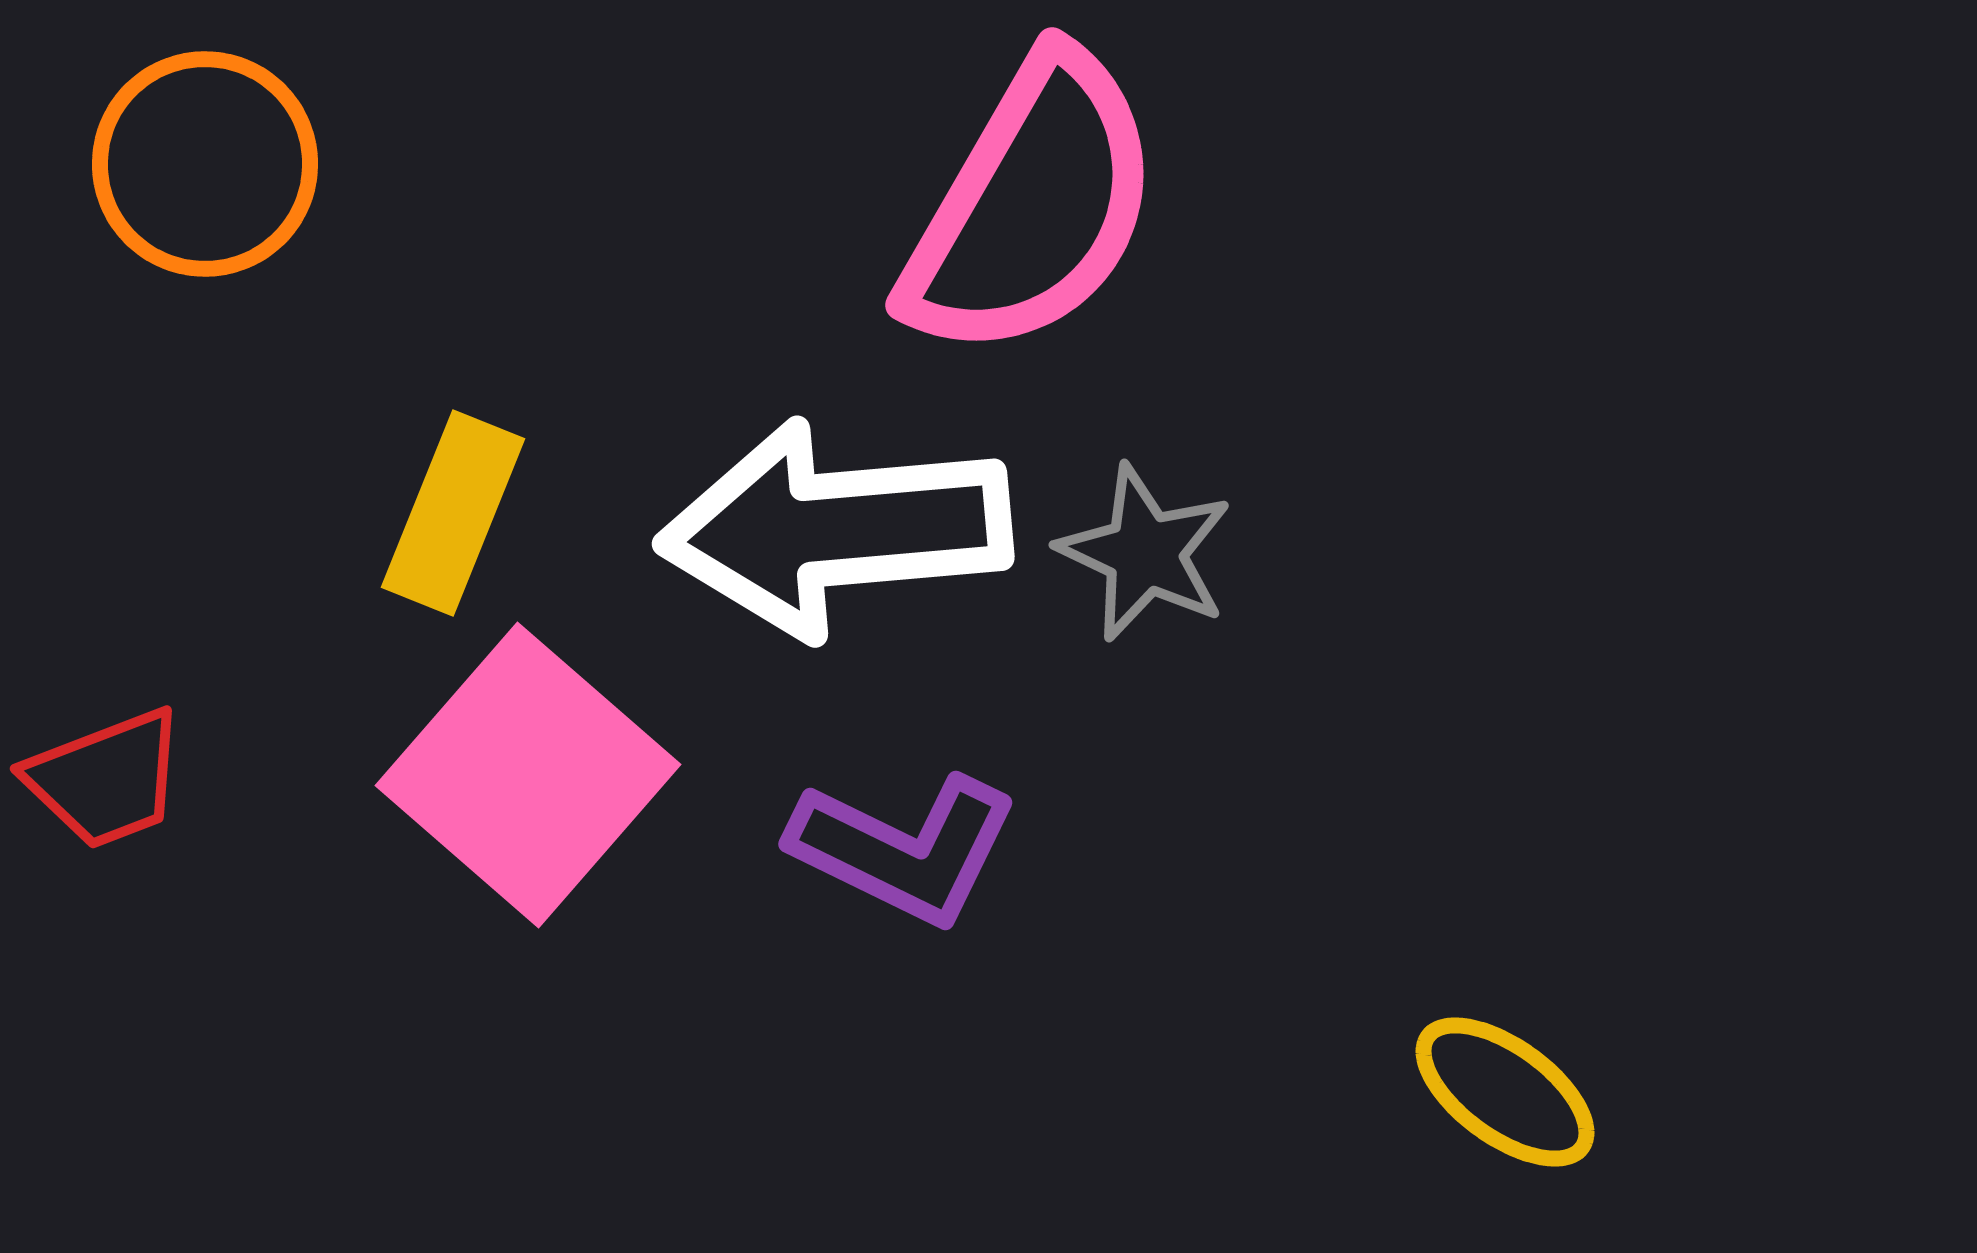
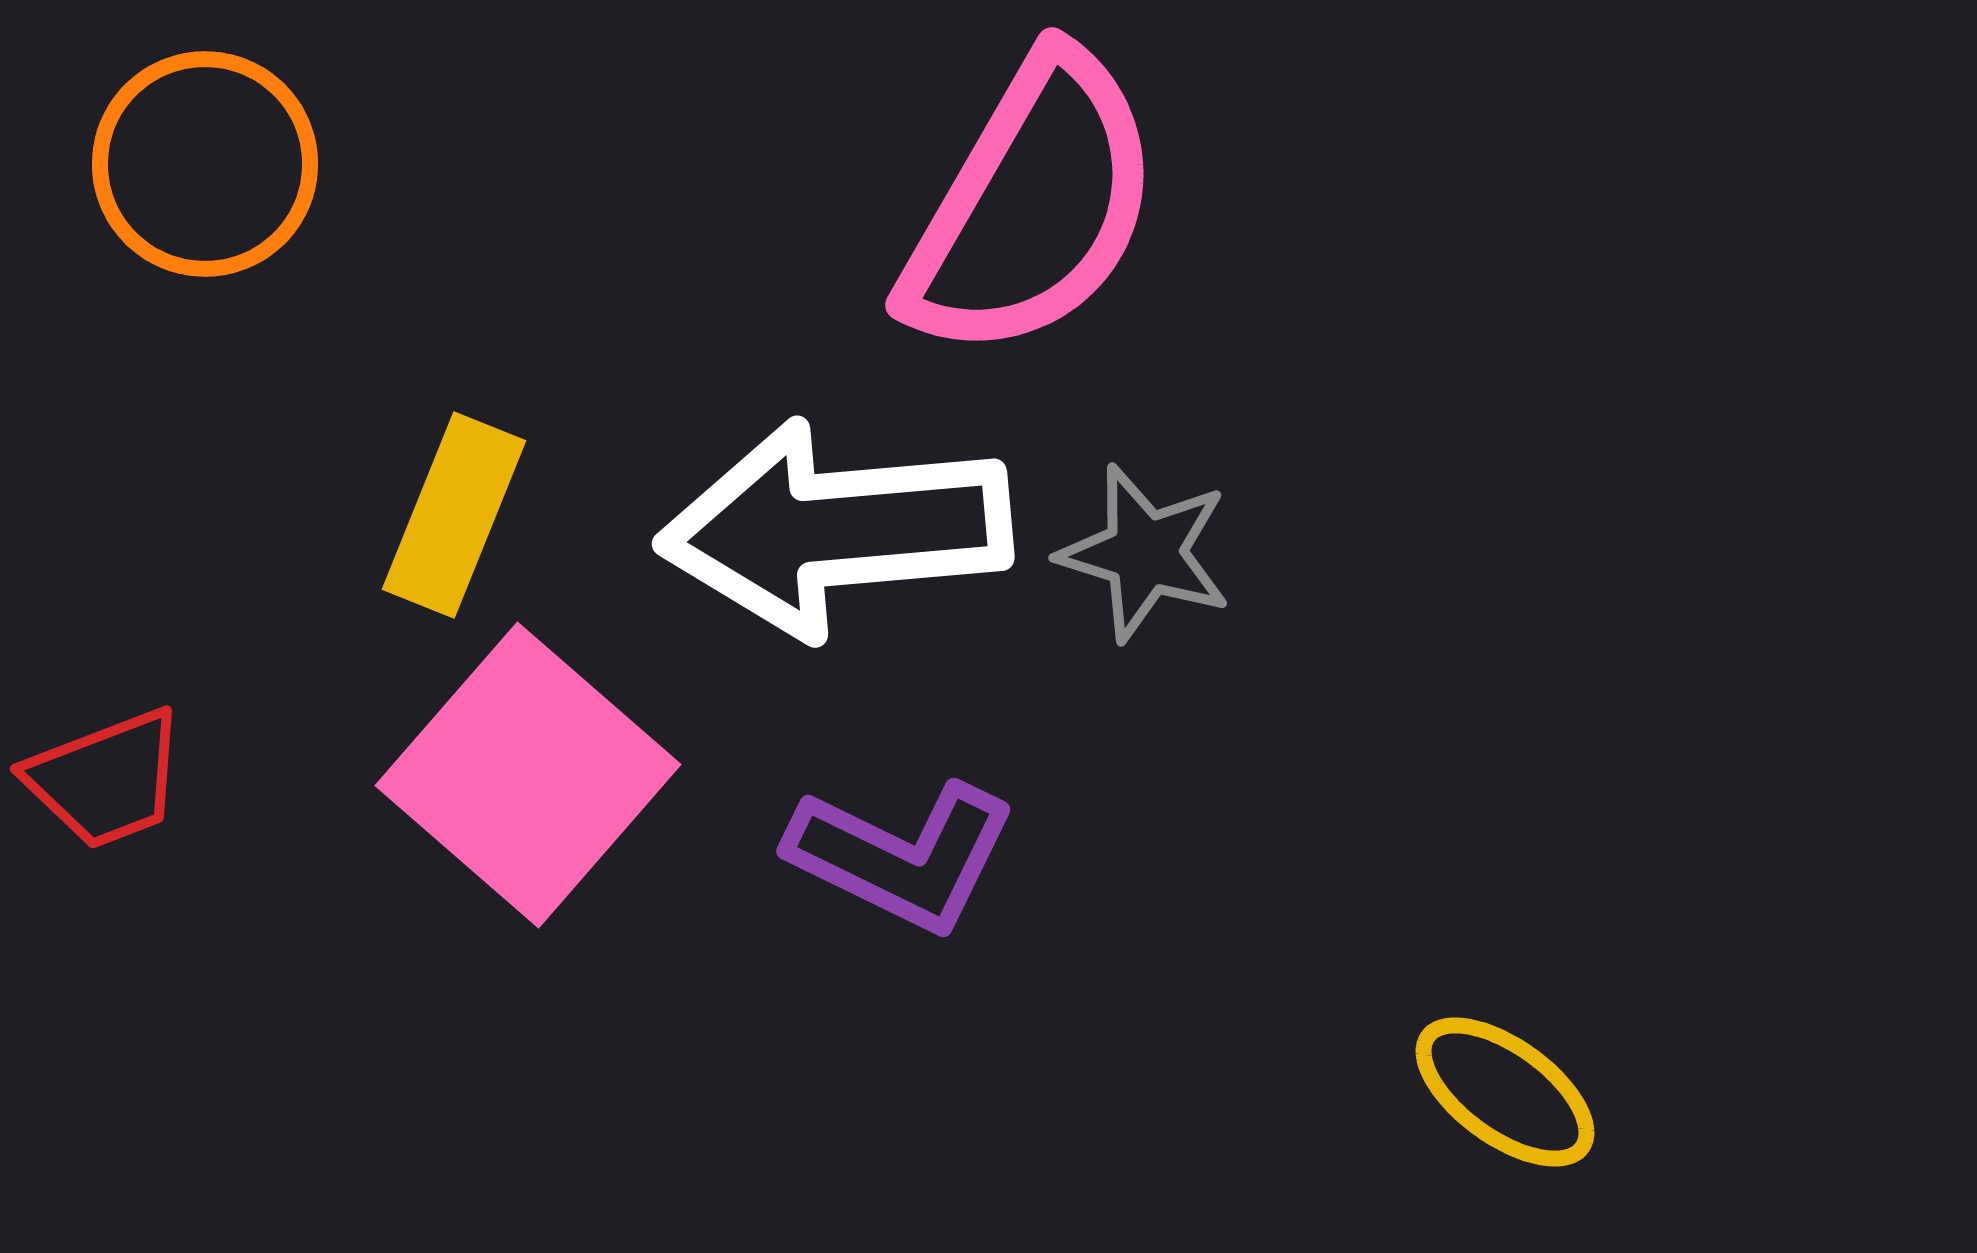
yellow rectangle: moved 1 px right, 2 px down
gray star: rotated 8 degrees counterclockwise
purple L-shape: moved 2 px left, 7 px down
